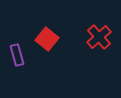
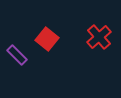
purple rectangle: rotated 30 degrees counterclockwise
